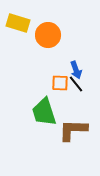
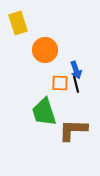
yellow rectangle: rotated 55 degrees clockwise
orange circle: moved 3 px left, 15 px down
black line: rotated 24 degrees clockwise
